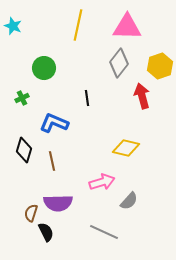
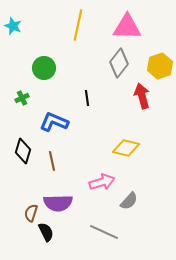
blue L-shape: moved 1 px up
black diamond: moved 1 px left, 1 px down
